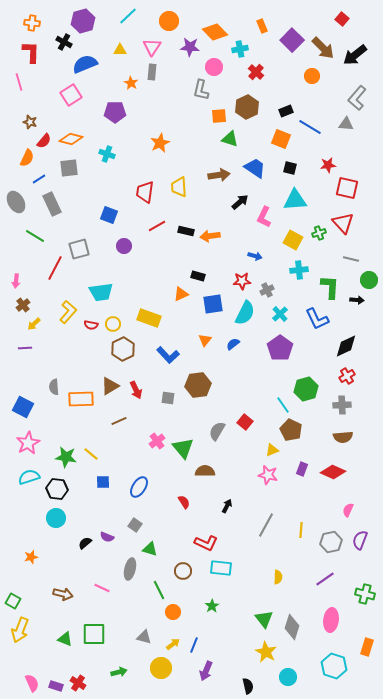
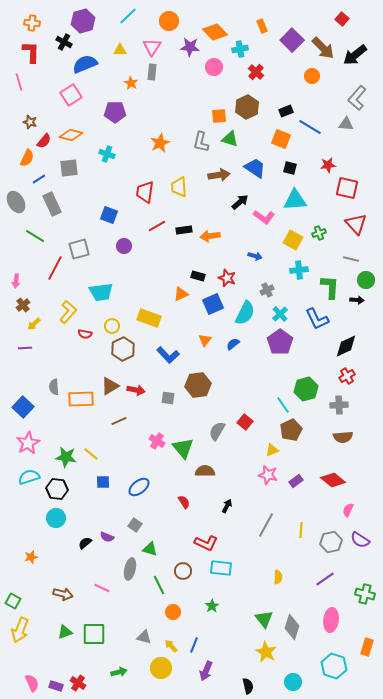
gray L-shape at (201, 90): moved 52 px down
orange diamond at (71, 139): moved 4 px up
pink L-shape at (264, 217): rotated 80 degrees counterclockwise
red triangle at (343, 223): moved 13 px right, 1 px down
black rectangle at (186, 231): moved 2 px left, 1 px up; rotated 21 degrees counterclockwise
green circle at (369, 280): moved 3 px left
red star at (242, 281): moved 15 px left, 3 px up; rotated 24 degrees clockwise
blue square at (213, 304): rotated 15 degrees counterclockwise
yellow circle at (113, 324): moved 1 px left, 2 px down
red semicircle at (91, 325): moved 6 px left, 9 px down
purple pentagon at (280, 348): moved 6 px up
red arrow at (136, 390): rotated 54 degrees counterclockwise
gray cross at (342, 405): moved 3 px left
blue square at (23, 407): rotated 15 degrees clockwise
brown pentagon at (291, 430): rotated 20 degrees clockwise
pink cross at (157, 441): rotated 21 degrees counterclockwise
purple rectangle at (302, 469): moved 6 px left, 12 px down; rotated 32 degrees clockwise
red diamond at (333, 472): moved 8 px down; rotated 15 degrees clockwise
blue ellipse at (139, 487): rotated 20 degrees clockwise
purple semicircle at (360, 540): rotated 78 degrees counterclockwise
green line at (159, 590): moved 5 px up
green triangle at (65, 639): moved 7 px up; rotated 42 degrees counterclockwise
yellow arrow at (173, 644): moved 2 px left, 2 px down; rotated 96 degrees counterclockwise
cyan circle at (288, 677): moved 5 px right, 5 px down
